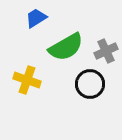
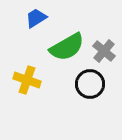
green semicircle: moved 1 px right
gray cross: moved 2 px left; rotated 25 degrees counterclockwise
